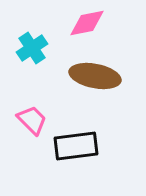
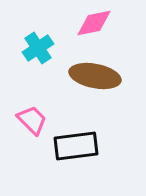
pink diamond: moved 7 px right
cyan cross: moved 6 px right
